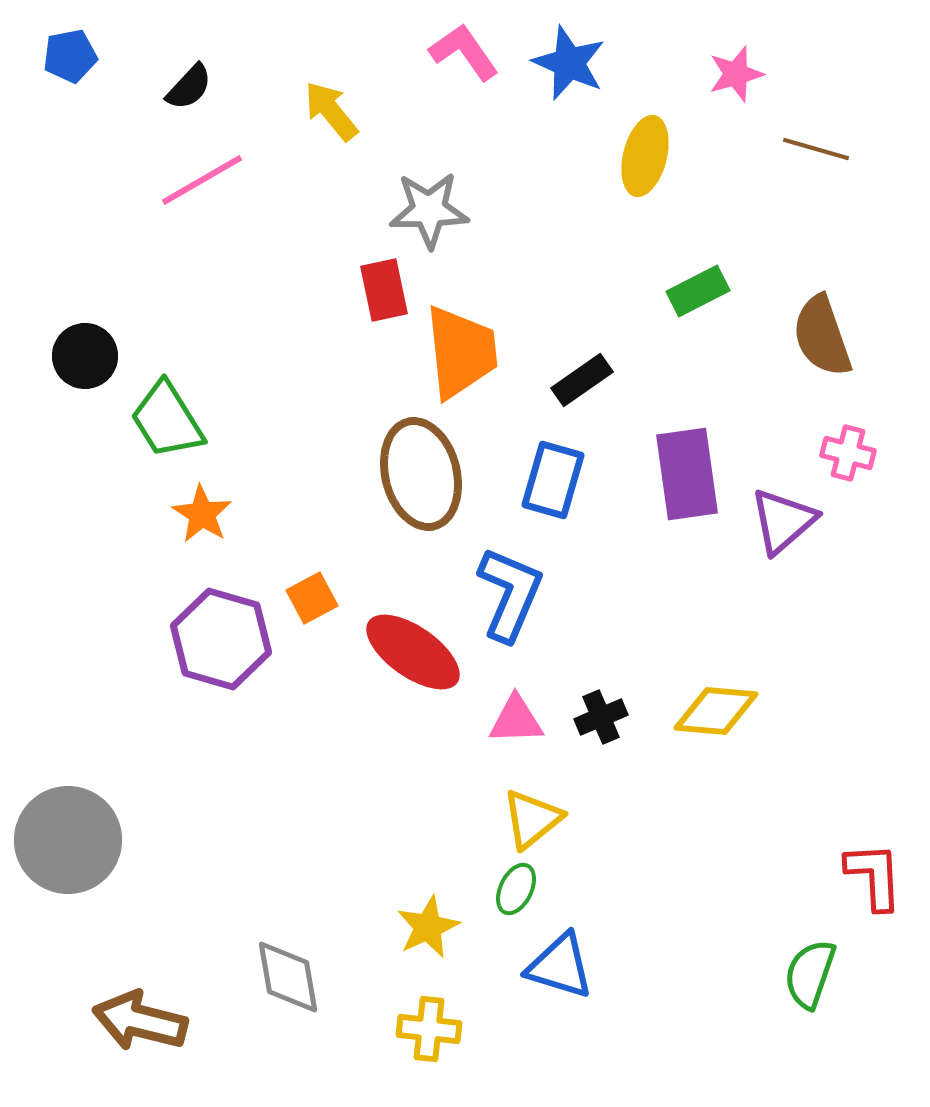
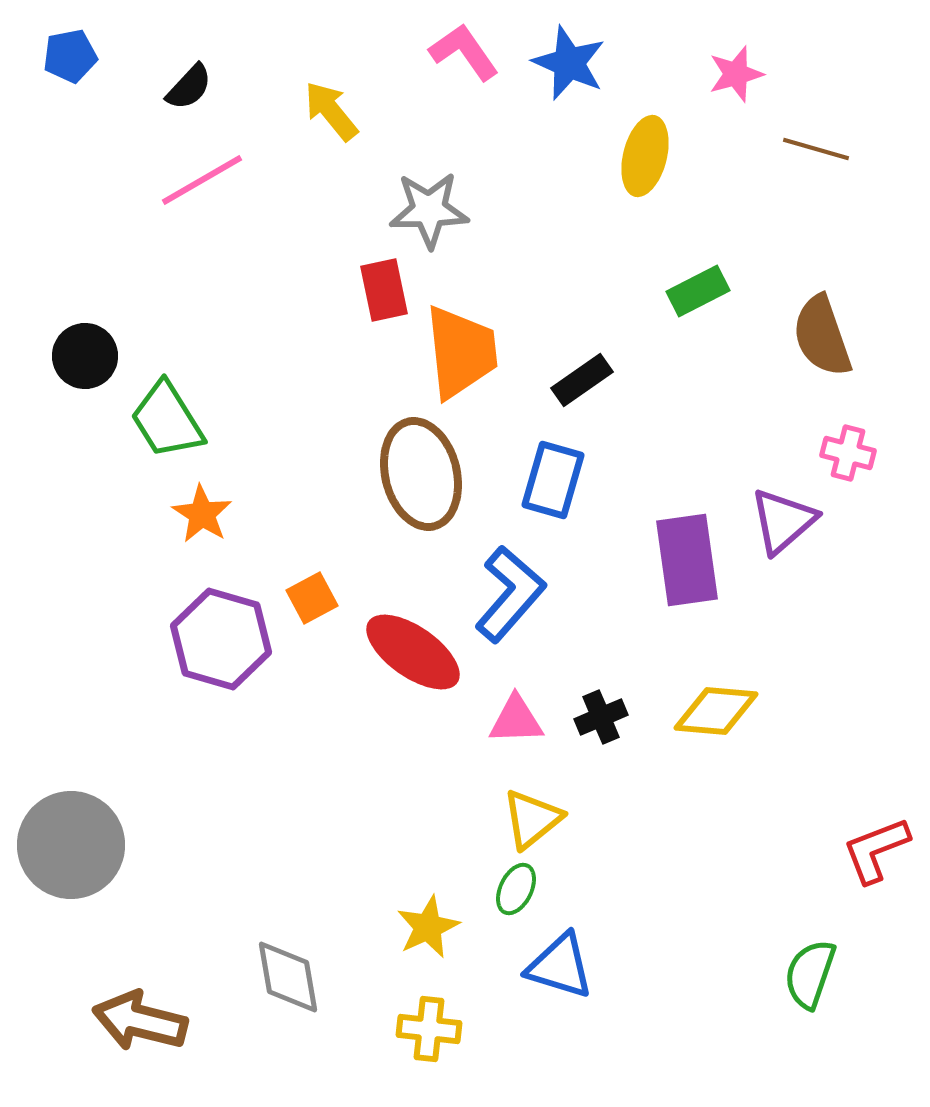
purple rectangle: moved 86 px down
blue L-shape: rotated 18 degrees clockwise
gray circle: moved 3 px right, 5 px down
red L-shape: moved 2 px right, 26 px up; rotated 108 degrees counterclockwise
